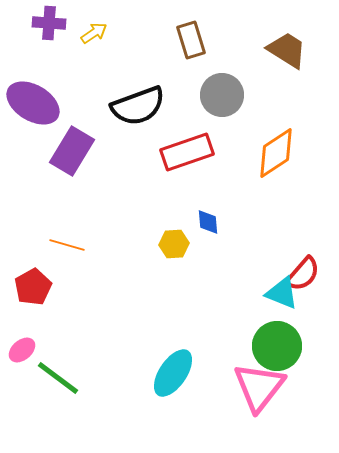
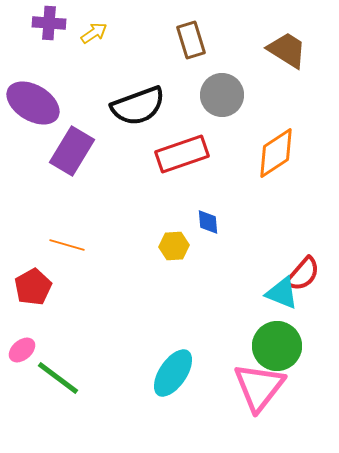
red rectangle: moved 5 px left, 2 px down
yellow hexagon: moved 2 px down
